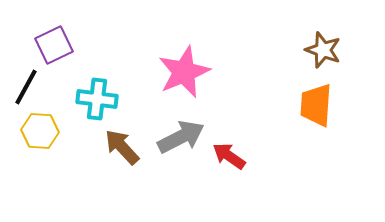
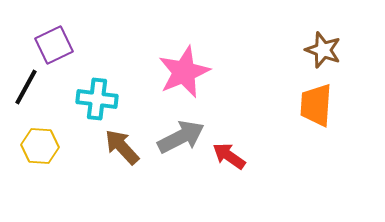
yellow hexagon: moved 15 px down
